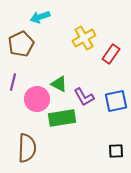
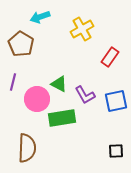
yellow cross: moved 2 px left, 9 px up
brown pentagon: rotated 15 degrees counterclockwise
red rectangle: moved 1 px left, 3 px down
purple L-shape: moved 1 px right, 2 px up
